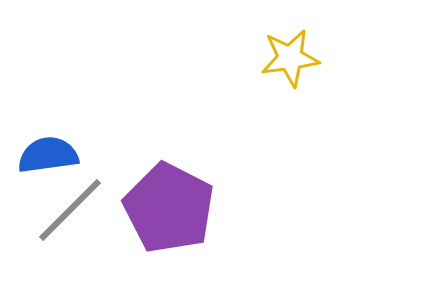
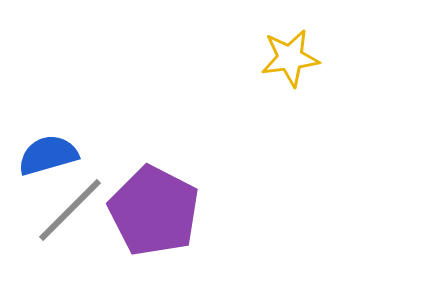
blue semicircle: rotated 8 degrees counterclockwise
purple pentagon: moved 15 px left, 3 px down
